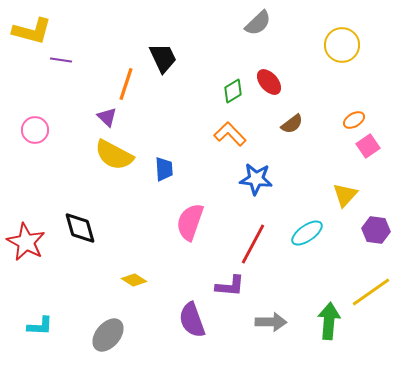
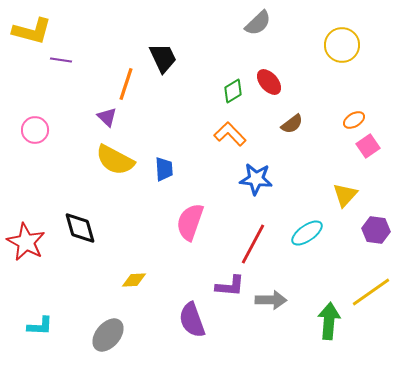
yellow semicircle: moved 1 px right, 5 px down
yellow diamond: rotated 35 degrees counterclockwise
gray arrow: moved 22 px up
